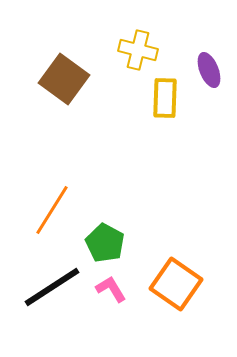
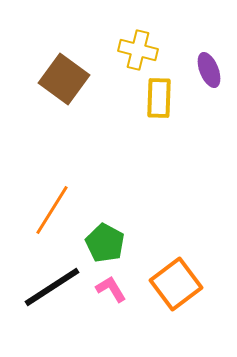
yellow rectangle: moved 6 px left
orange square: rotated 18 degrees clockwise
